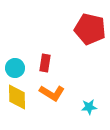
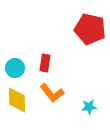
orange L-shape: rotated 20 degrees clockwise
yellow diamond: moved 3 px down
